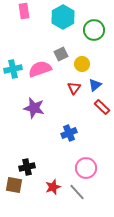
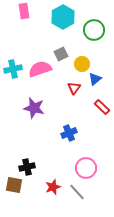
blue triangle: moved 6 px up
